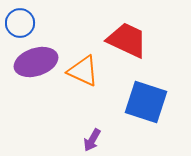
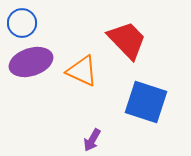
blue circle: moved 2 px right
red trapezoid: rotated 21 degrees clockwise
purple ellipse: moved 5 px left
orange triangle: moved 1 px left
